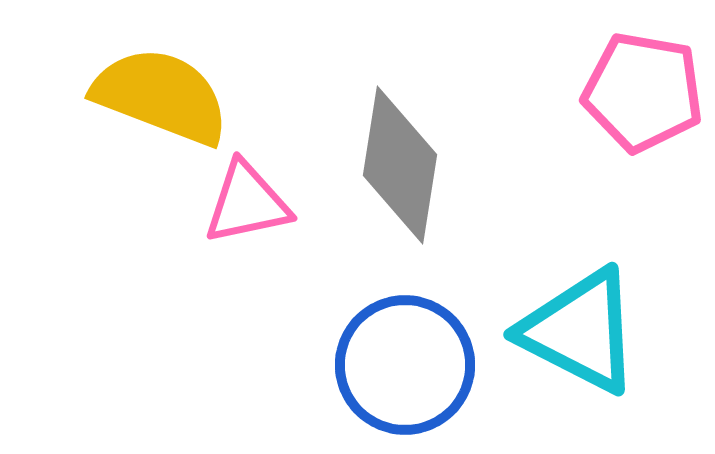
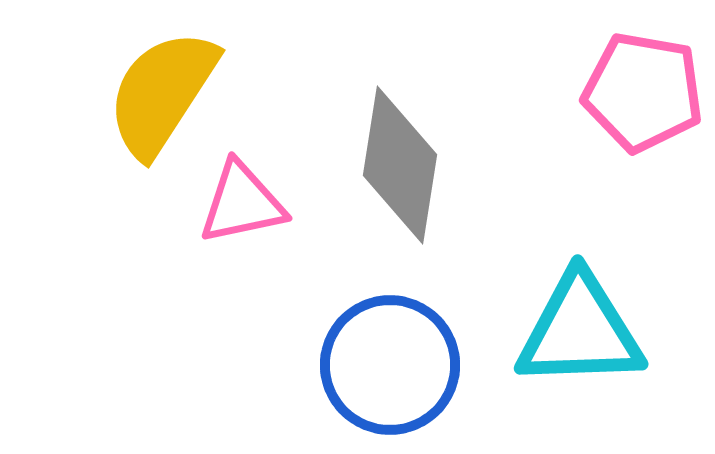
yellow semicircle: moved 1 px right, 3 px up; rotated 78 degrees counterclockwise
pink triangle: moved 5 px left
cyan triangle: rotated 29 degrees counterclockwise
blue circle: moved 15 px left
